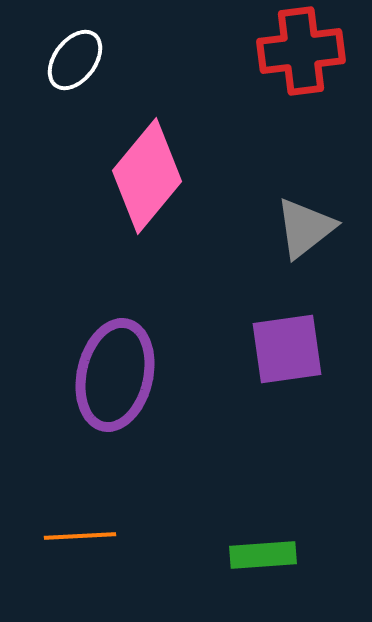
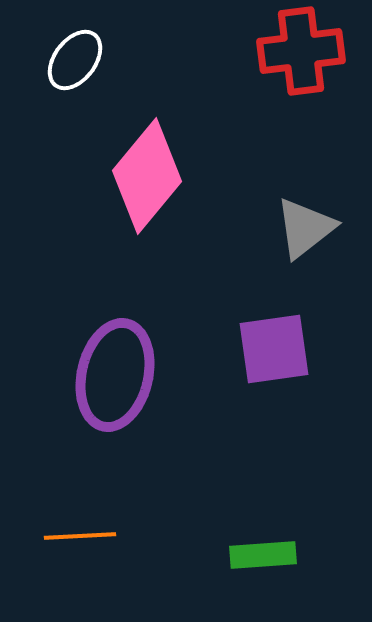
purple square: moved 13 px left
